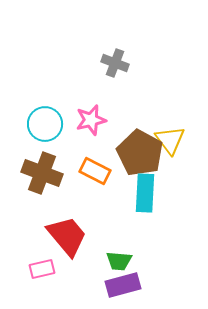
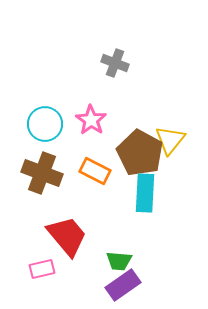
pink star: rotated 24 degrees counterclockwise
yellow triangle: rotated 16 degrees clockwise
purple rectangle: rotated 20 degrees counterclockwise
